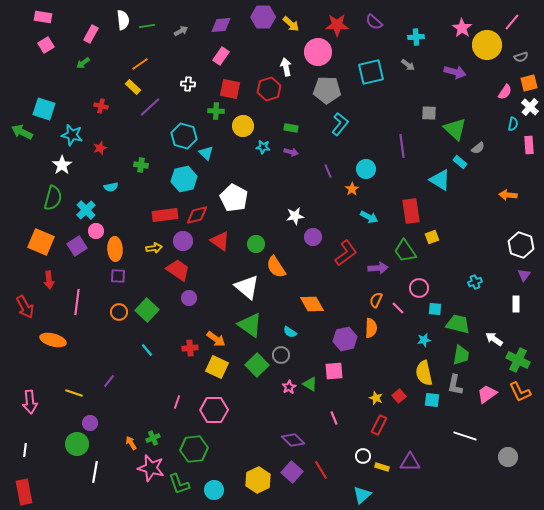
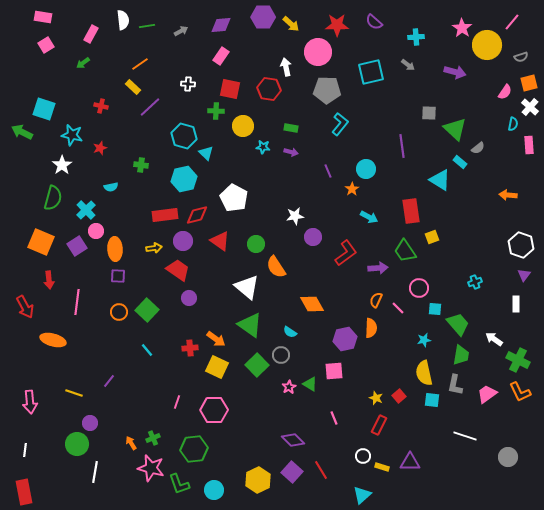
red hexagon at (269, 89): rotated 25 degrees clockwise
green trapezoid at (458, 324): rotated 35 degrees clockwise
